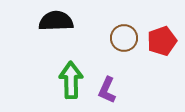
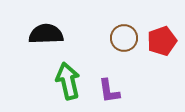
black semicircle: moved 10 px left, 13 px down
green arrow: moved 3 px left, 1 px down; rotated 12 degrees counterclockwise
purple L-shape: moved 2 px right, 1 px down; rotated 32 degrees counterclockwise
